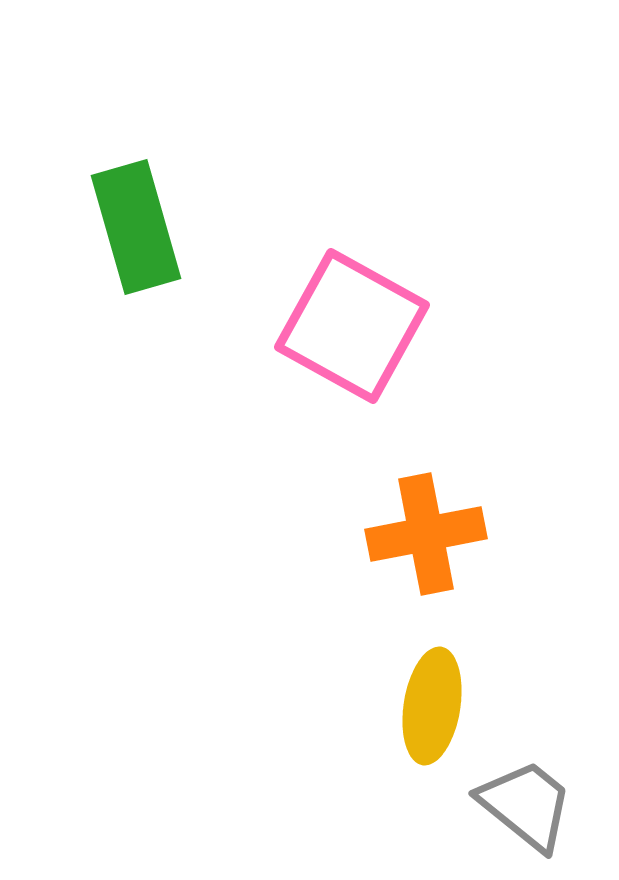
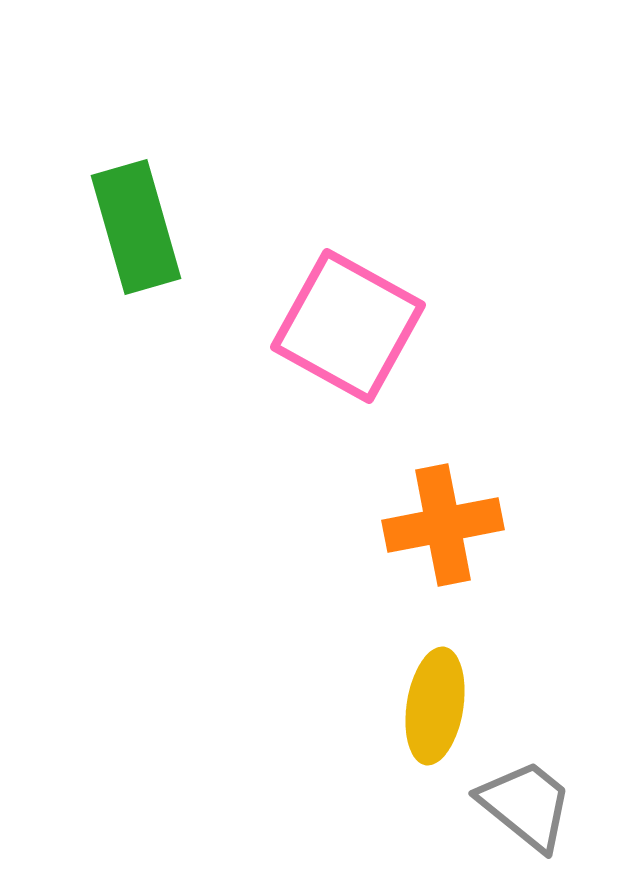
pink square: moved 4 px left
orange cross: moved 17 px right, 9 px up
yellow ellipse: moved 3 px right
